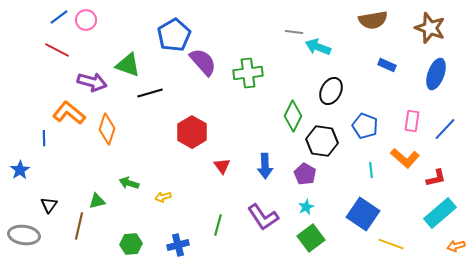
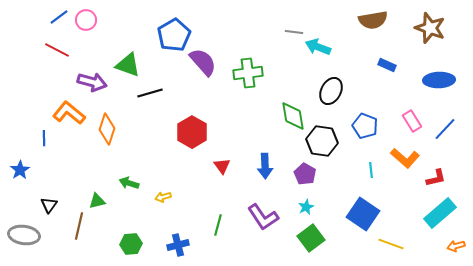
blue ellipse at (436, 74): moved 3 px right, 6 px down; rotated 68 degrees clockwise
green diamond at (293, 116): rotated 36 degrees counterclockwise
pink rectangle at (412, 121): rotated 40 degrees counterclockwise
